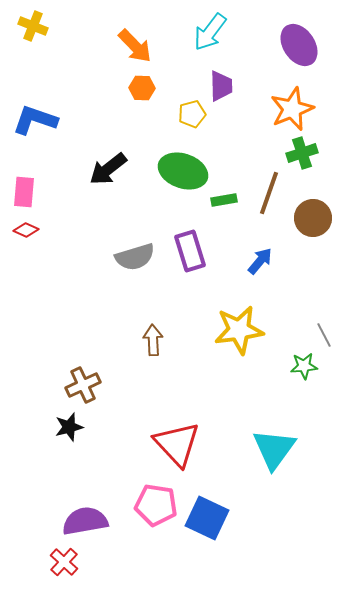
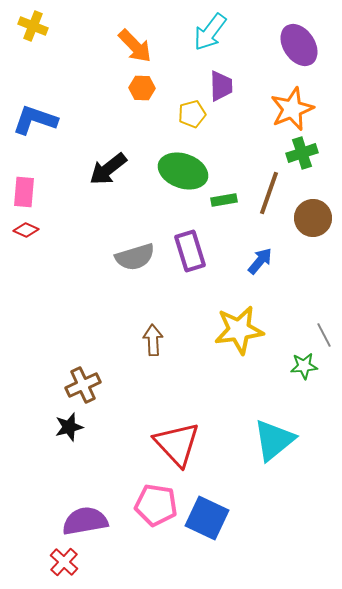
cyan triangle: moved 9 px up; rotated 15 degrees clockwise
